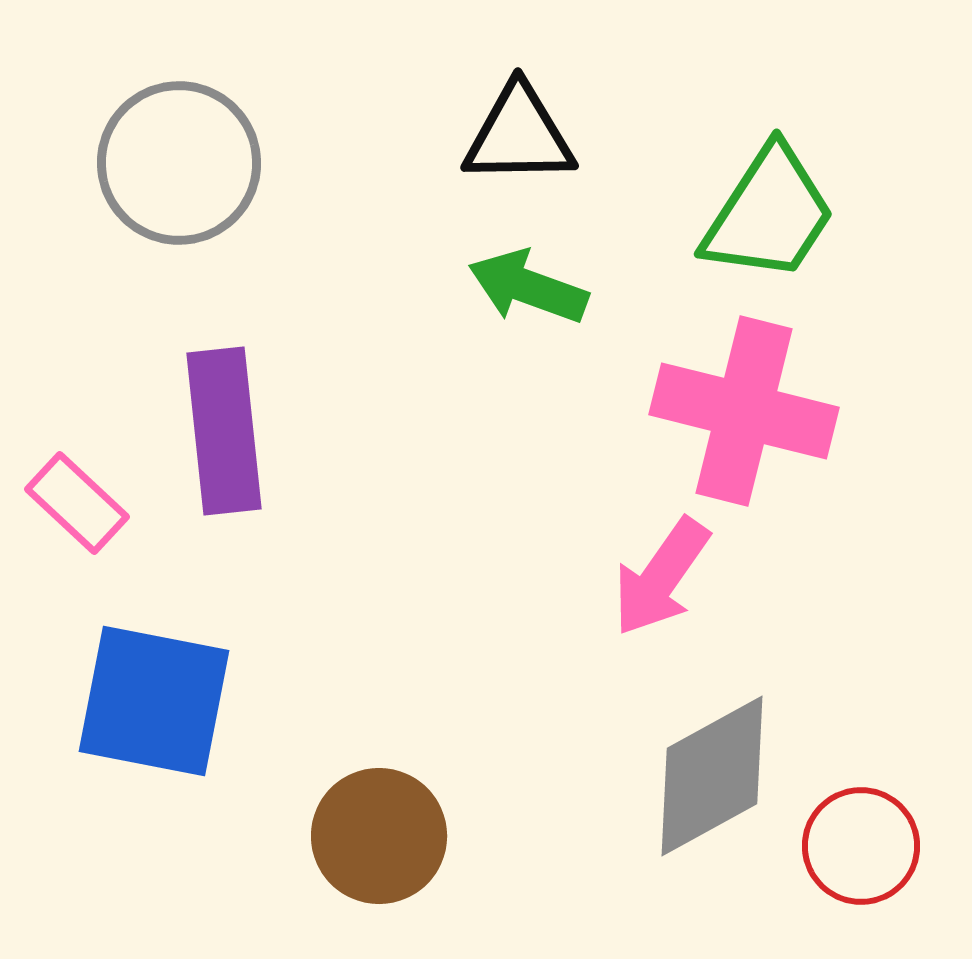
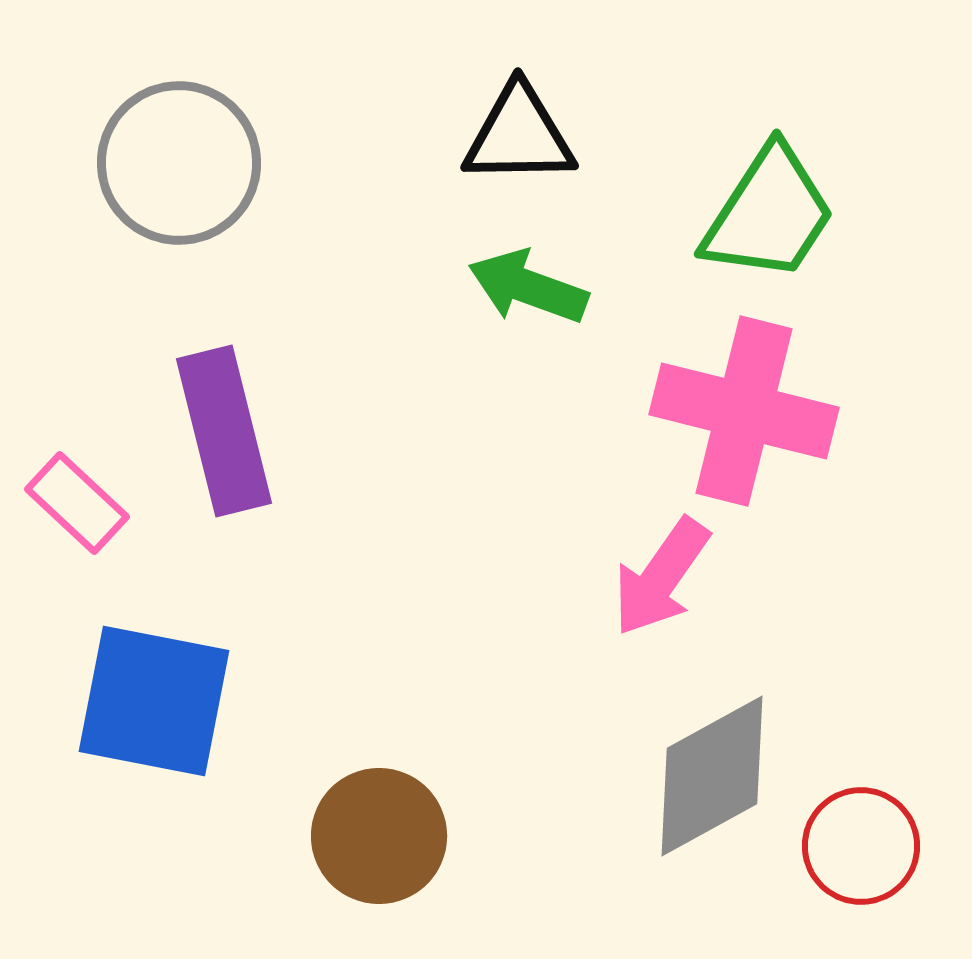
purple rectangle: rotated 8 degrees counterclockwise
